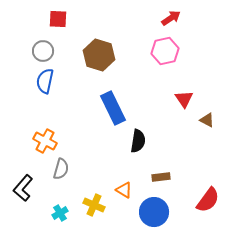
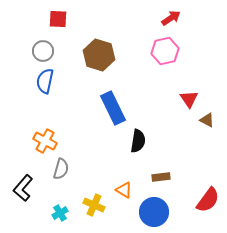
red triangle: moved 5 px right
